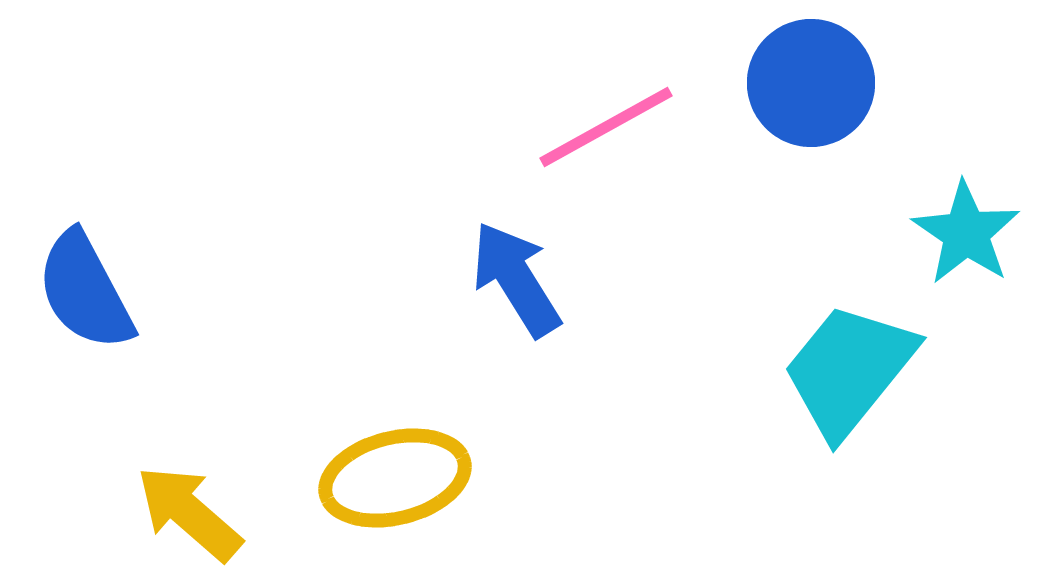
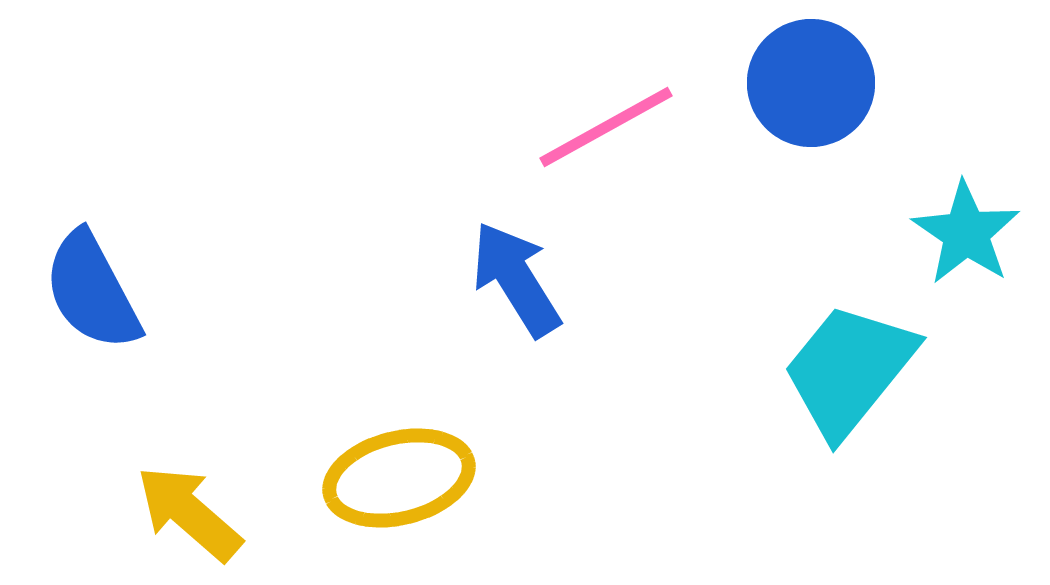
blue semicircle: moved 7 px right
yellow ellipse: moved 4 px right
